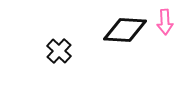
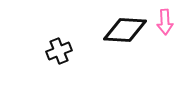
black cross: rotated 25 degrees clockwise
